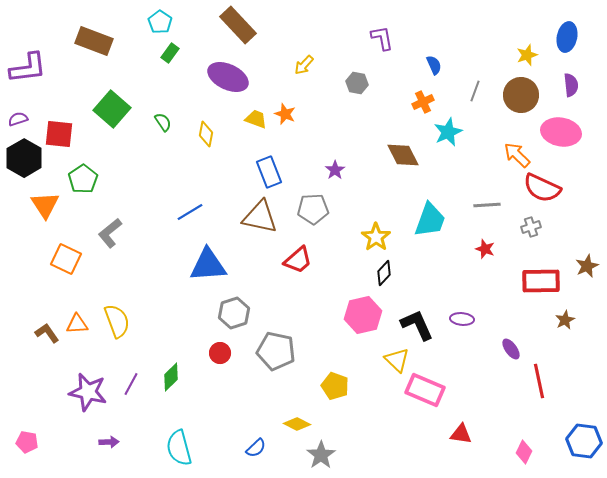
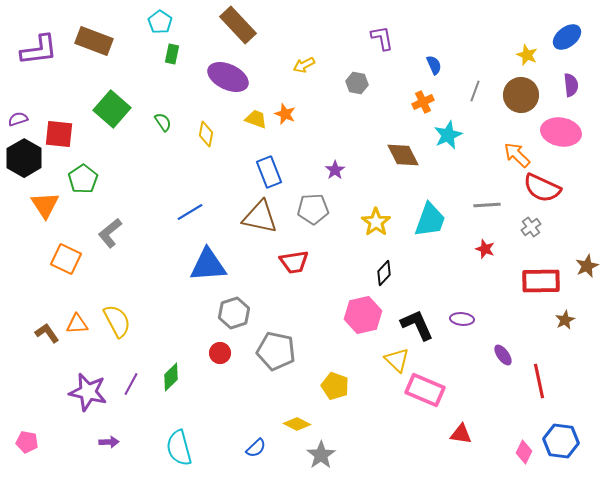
blue ellipse at (567, 37): rotated 40 degrees clockwise
green rectangle at (170, 53): moved 2 px right, 1 px down; rotated 24 degrees counterclockwise
yellow star at (527, 55): rotated 30 degrees counterclockwise
yellow arrow at (304, 65): rotated 20 degrees clockwise
purple L-shape at (28, 68): moved 11 px right, 18 px up
cyan star at (448, 132): moved 3 px down
gray cross at (531, 227): rotated 18 degrees counterclockwise
yellow star at (376, 237): moved 15 px up
red trapezoid at (298, 260): moved 4 px left, 2 px down; rotated 32 degrees clockwise
yellow semicircle at (117, 321): rotated 8 degrees counterclockwise
purple ellipse at (511, 349): moved 8 px left, 6 px down
blue hexagon at (584, 441): moved 23 px left
